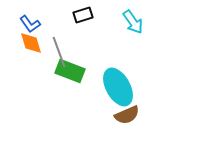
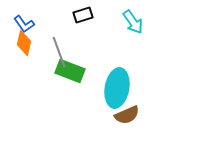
blue L-shape: moved 6 px left
orange diamond: moved 7 px left; rotated 30 degrees clockwise
cyan ellipse: moved 1 px left, 1 px down; rotated 39 degrees clockwise
